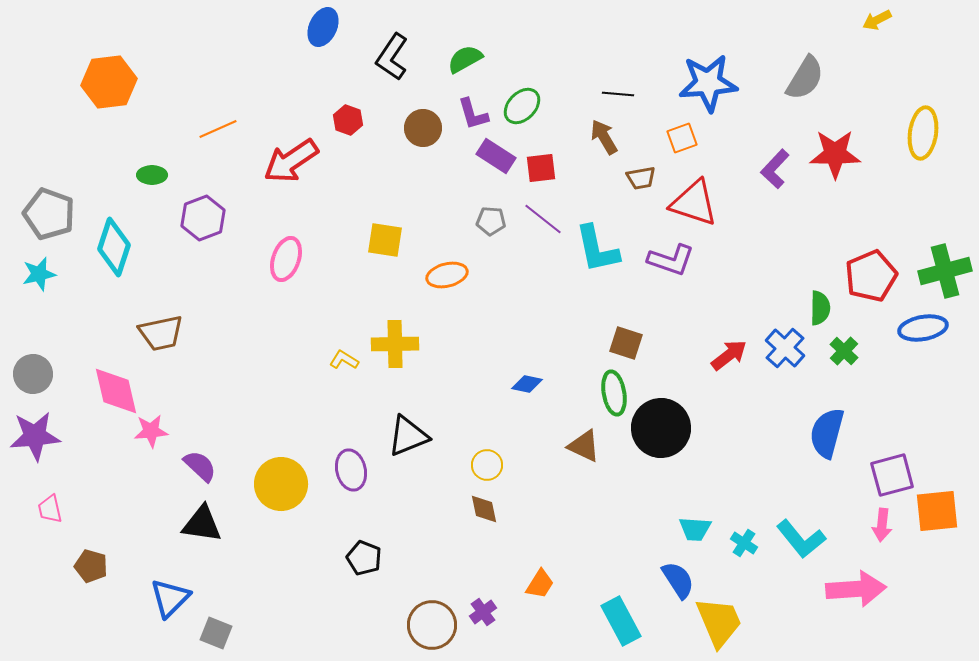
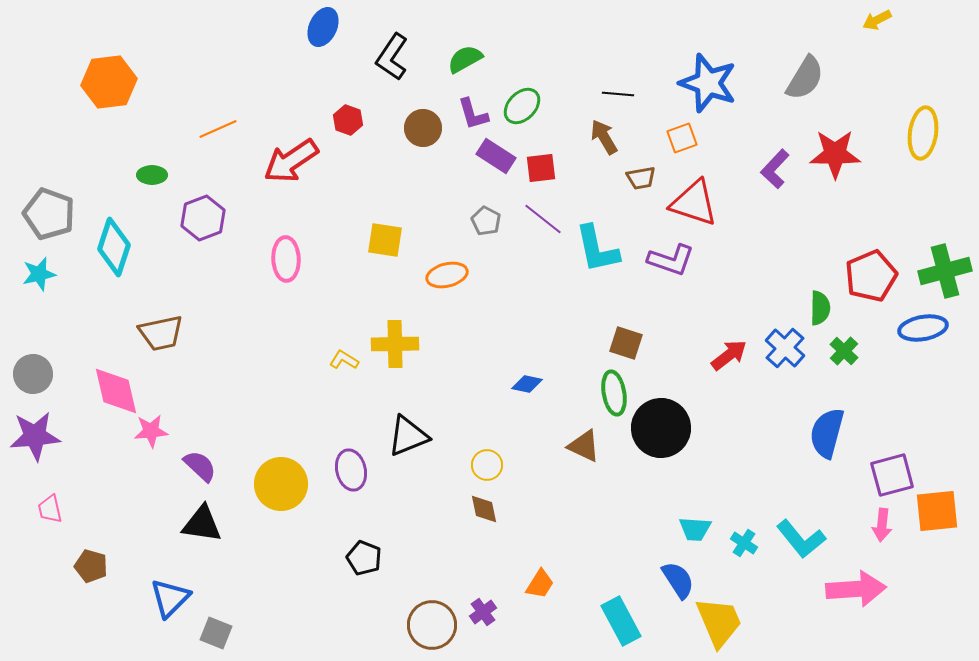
blue star at (708, 83): rotated 24 degrees clockwise
gray pentagon at (491, 221): moved 5 px left; rotated 24 degrees clockwise
pink ellipse at (286, 259): rotated 21 degrees counterclockwise
